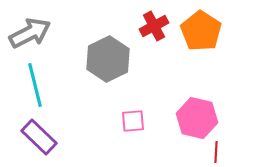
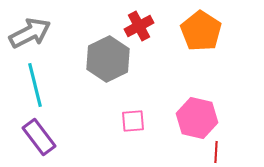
red cross: moved 15 px left
purple rectangle: rotated 9 degrees clockwise
